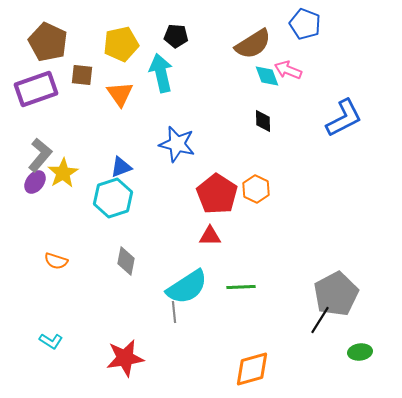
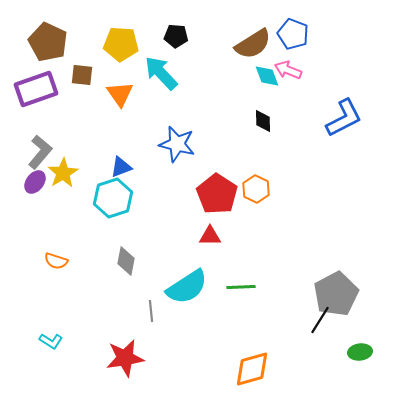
blue pentagon: moved 12 px left, 10 px down
yellow pentagon: rotated 16 degrees clockwise
cyan arrow: rotated 30 degrees counterclockwise
gray L-shape: moved 3 px up
gray line: moved 23 px left, 1 px up
